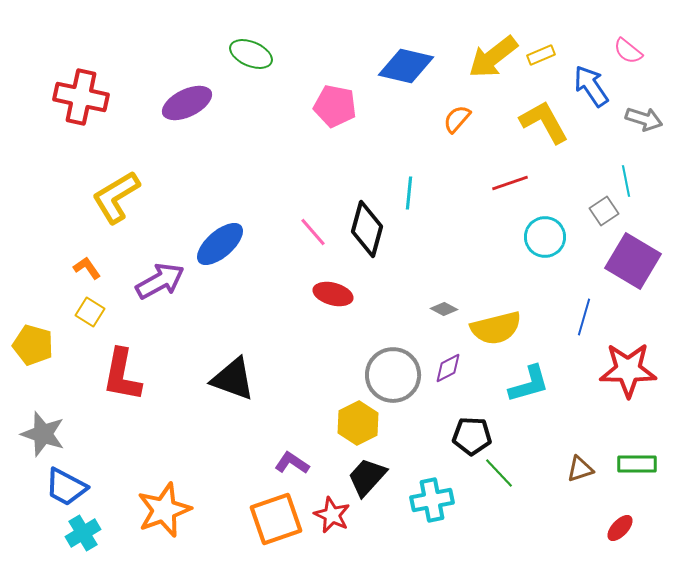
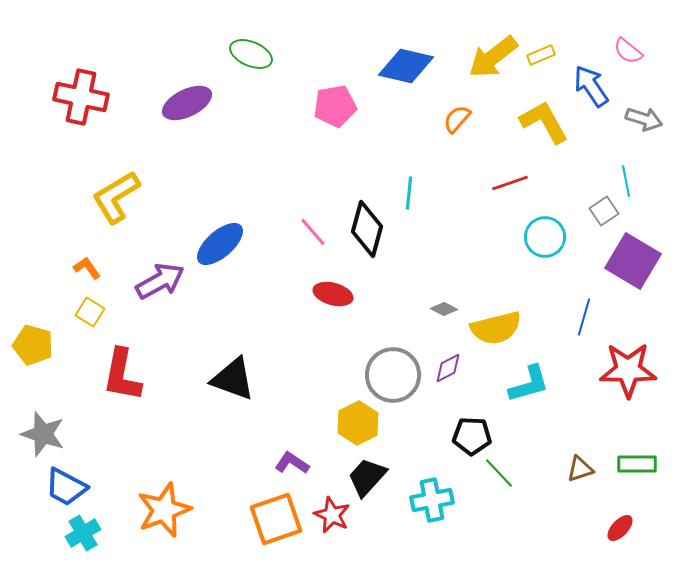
pink pentagon at (335, 106): rotated 21 degrees counterclockwise
